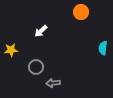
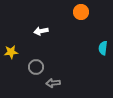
white arrow: rotated 32 degrees clockwise
yellow star: moved 2 px down
